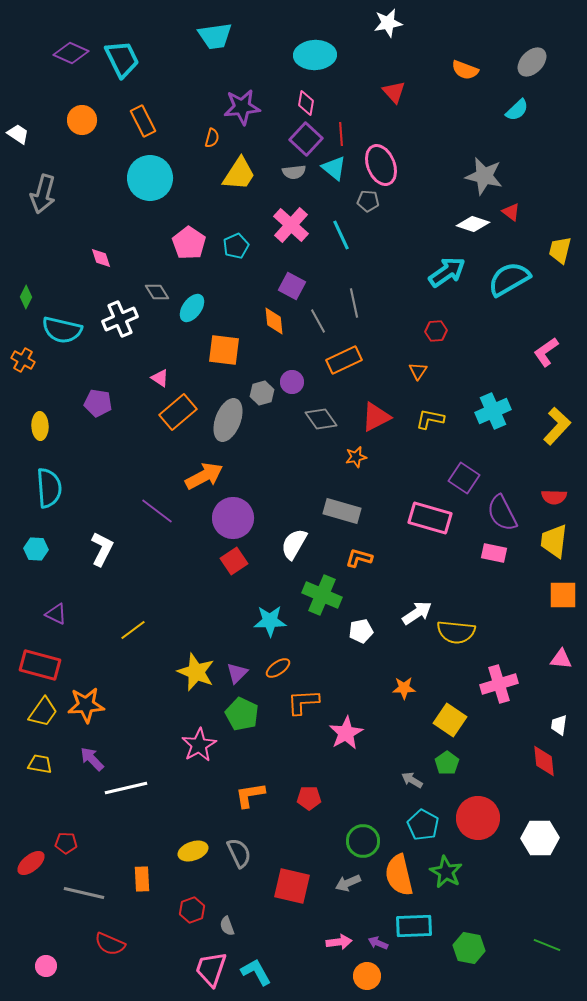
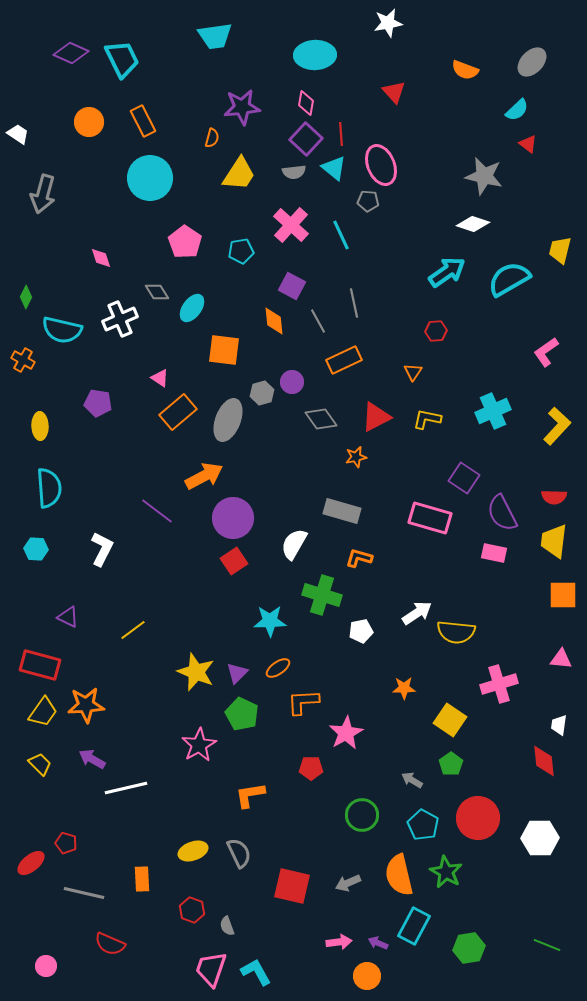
orange circle at (82, 120): moved 7 px right, 2 px down
red triangle at (511, 212): moved 17 px right, 68 px up
pink pentagon at (189, 243): moved 4 px left, 1 px up
cyan pentagon at (236, 246): moved 5 px right, 5 px down; rotated 15 degrees clockwise
orange triangle at (418, 371): moved 5 px left, 1 px down
yellow L-shape at (430, 419): moved 3 px left
green cross at (322, 595): rotated 6 degrees counterclockwise
purple triangle at (56, 614): moved 12 px right, 3 px down
purple arrow at (92, 759): rotated 16 degrees counterclockwise
green pentagon at (447, 763): moved 4 px right, 1 px down
yellow trapezoid at (40, 764): rotated 35 degrees clockwise
red pentagon at (309, 798): moved 2 px right, 30 px up
green circle at (363, 841): moved 1 px left, 26 px up
red pentagon at (66, 843): rotated 15 degrees clockwise
red hexagon at (192, 910): rotated 20 degrees counterclockwise
cyan rectangle at (414, 926): rotated 60 degrees counterclockwise
green hexagon at (469, 948): rotated 20 degrees counterclockwise
